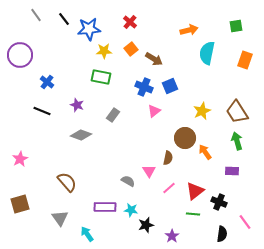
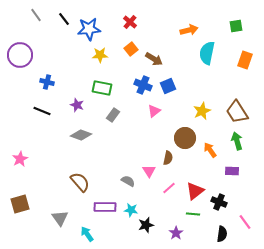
yellow star at (104, 51): moved 4 px left, 4 px down
green rectangle at (101, 77): moved 1 px right, 11 px down
blue cross at (47, 82): rotated 24 degrees counterclockwise
blue square at (170, 86): moved 2 px left
blue cross at (144, 87): moved 1 px left, 2 px up
orange arrow at (205, 152): moved 5 px right, 2 px up
brown semicircle at (67, 182): moved 13 px right
purple star at (172, 236): moved 4 px right, 3 px up
